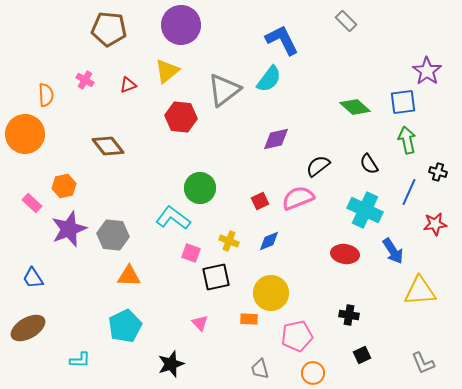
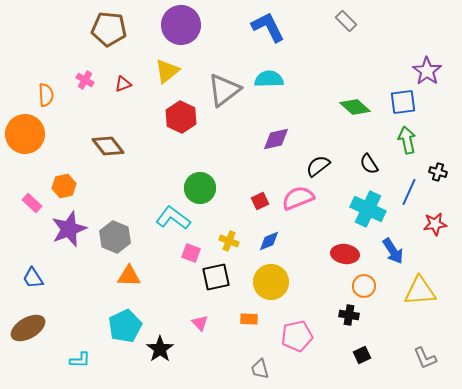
blue L-shape at (282, 40): moved 14 px left, 13 px up
cyan semicircle at (269, 79): rotated 128 degrees counterclockwise
red triangle at (128, 85): moved 5 px left, 1 px up
red hexagon at (181, 117): rotated 20 degrees clockwise
cyan cross at (365, 210): moved 3 px right, 1 px up
gray hexagon at (113, 235): moved 2 px right, 2 px down; rotated 16 degrees clockwise
yellow circle at (271, 293): moved 11 px up
gray L-shape at (423, 363): moved 2 px right, 5 px up
black star at (171, 364): moved 11 px left, 15 px up; rotated 16 degrees counterclockwise
orange circle at (313, 373): moved 51 px right, 87 px up
